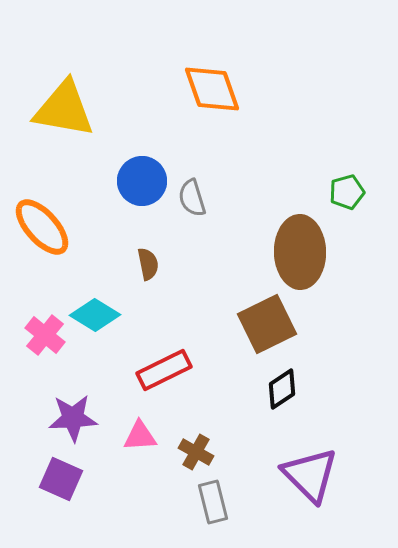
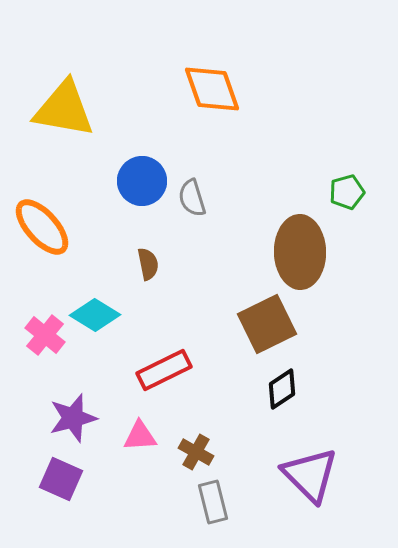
purple star: rotated 12 degrees counterclockwise
